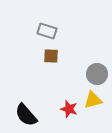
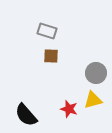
gray circle: moved 1 px left, 1 px up
